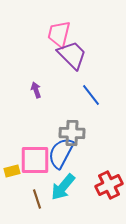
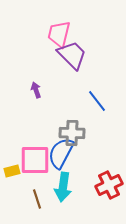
blue line: moved 6 px right, 6 px down
cyan arrow: rotated 32 degrees counterclockwise
